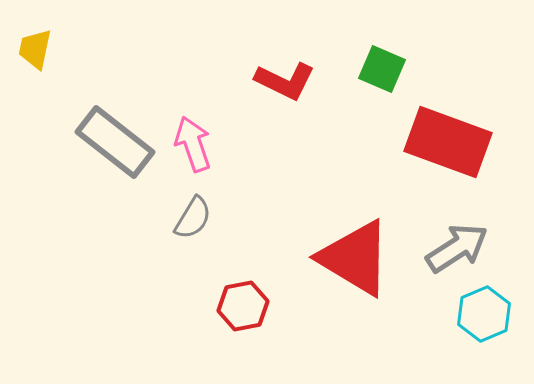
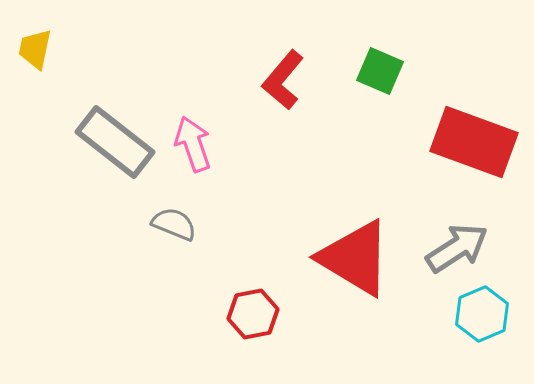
green square: moved 2 px left, 2 px down
red L-shape: moved 2 px left, 1 px up; rotated 104 degrees clockwise
red rectangle: moved 26 px right
gray semicircle: moved 19 px left, 6 px down; rotated 99 degrees counterclockwise
red hexagon: moved 10 px right, 8 px down
cyan hexagon: moved 2 px left
